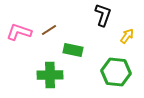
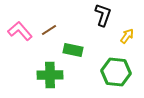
pink L-shape: moved 1 px right, 1 px up; rotated 30 degrees clockwise
